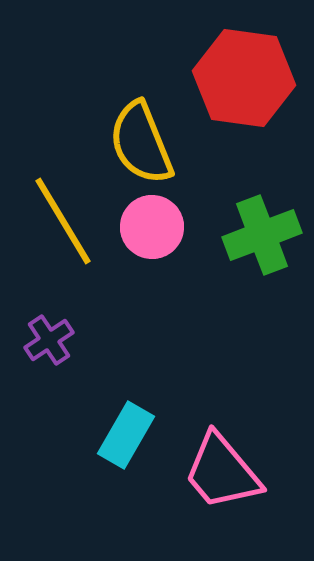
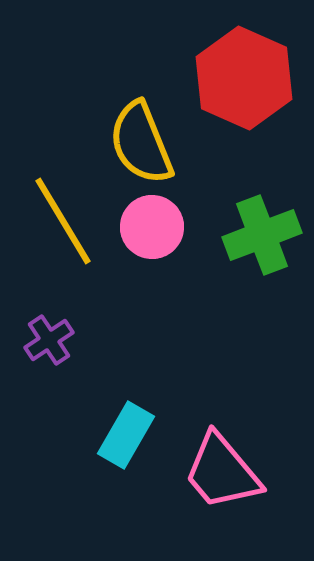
red hexagon: rotated 16 degrees clockwise
